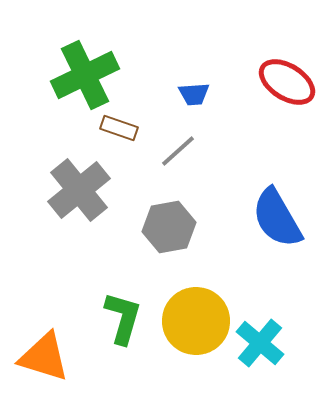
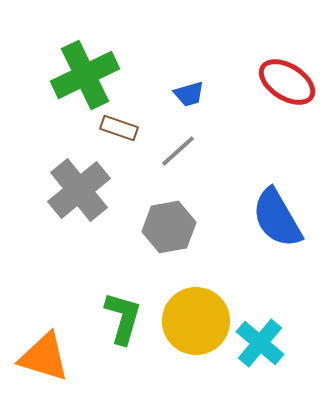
blue trapezoid: moved 5 px left; rotated 12 degrees counterclockwise
